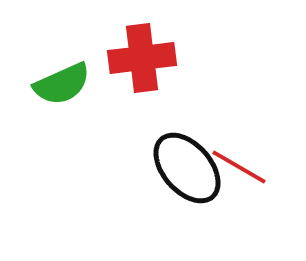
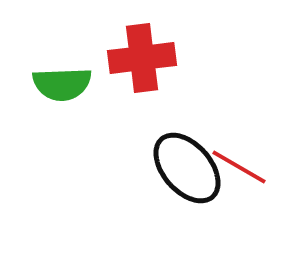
green semicircle: rotated 22 degrees clockwise
